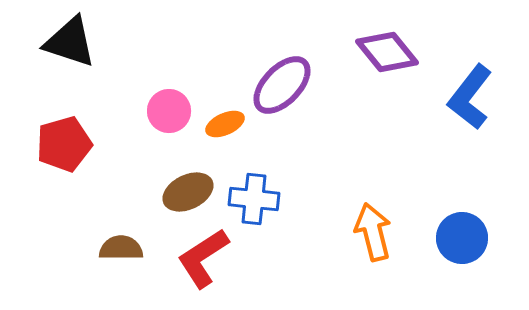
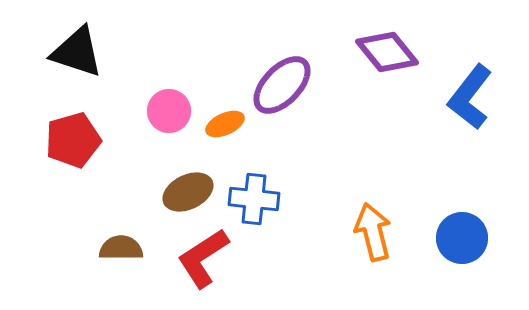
black triangle: moved 7 px right, 10 px down
red pentagon: moved 9 px right, 4 px up
